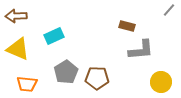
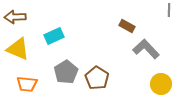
gray line: rotated 40 degrees counterclockwise
brown arrow: moved 1 px left, 1 px down
brown rectangle: rotated 14 degrees clockwise
gray L-shape: moved 5 px right, 1 px up; rotated 128 degrees counterclockwise
brown pentagon: rotated 30 degrees clockwise
yellow circle: moved 2 px down
